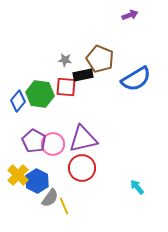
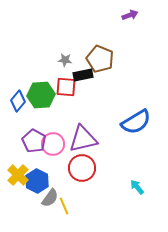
blue semicircle: moved 43 px down
green hexagon: moved 1 px right, 1 px down; rotated 12 degrees counterclockwise
